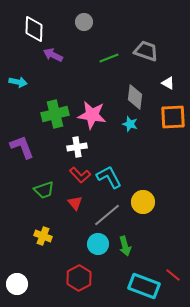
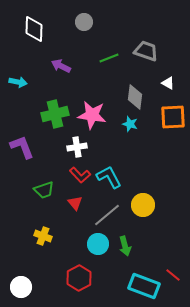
purple arrow: moved 8 px right, 11 px down
yellow circle: moved 3 px down
white circle: moved 4 px right, 3 px down
